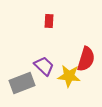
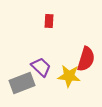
purple trapezoid: moved 3 px left, 1 px down
